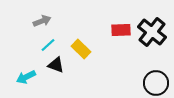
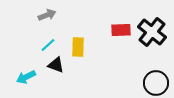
gray arrow: moved 5 px right, 6 px up
yellow rectangle: moved 3 px left, 2 px up; rotated 48 degrees clockwise
